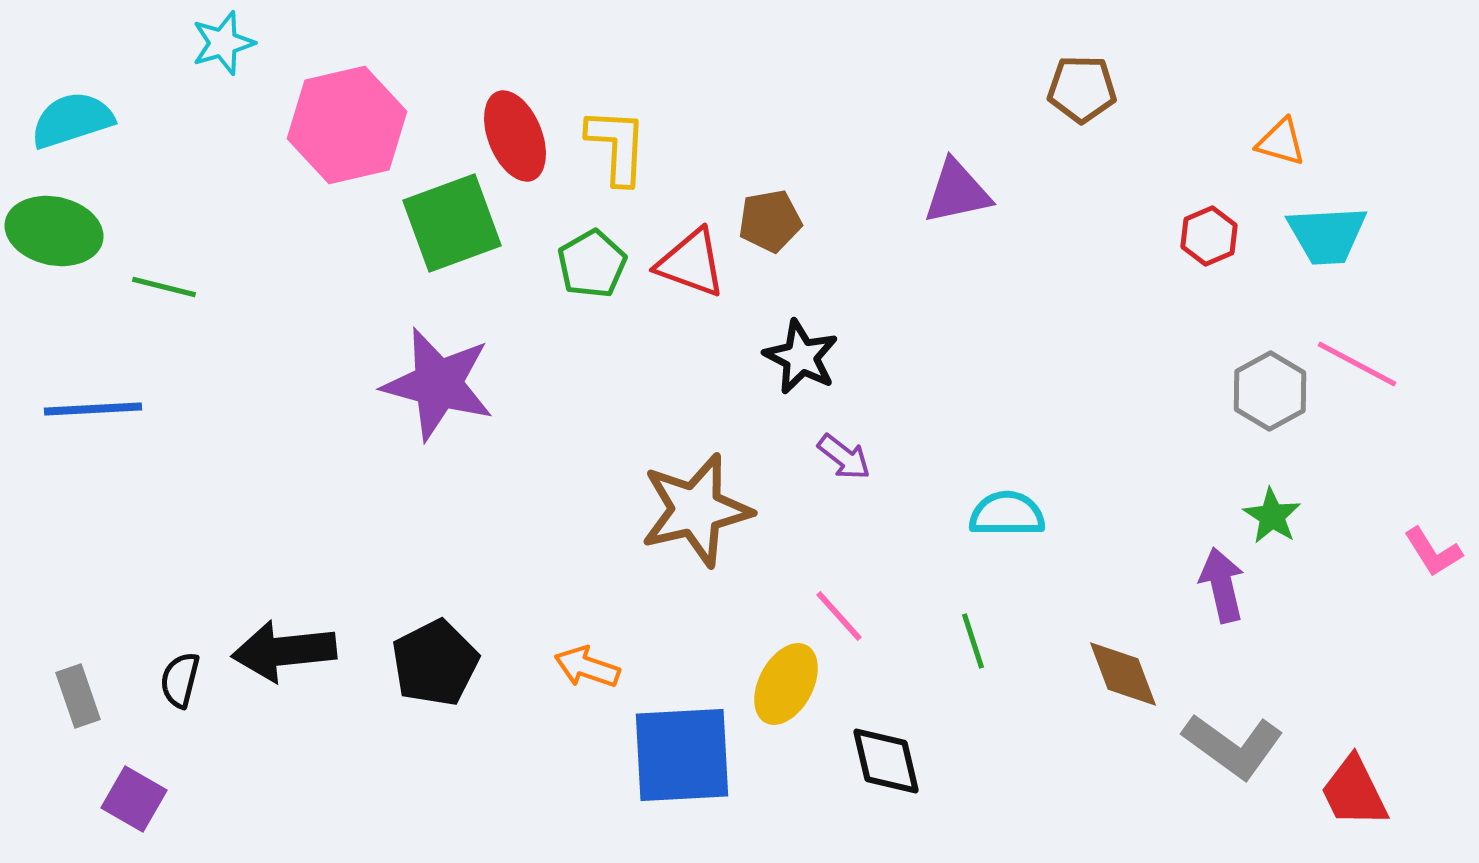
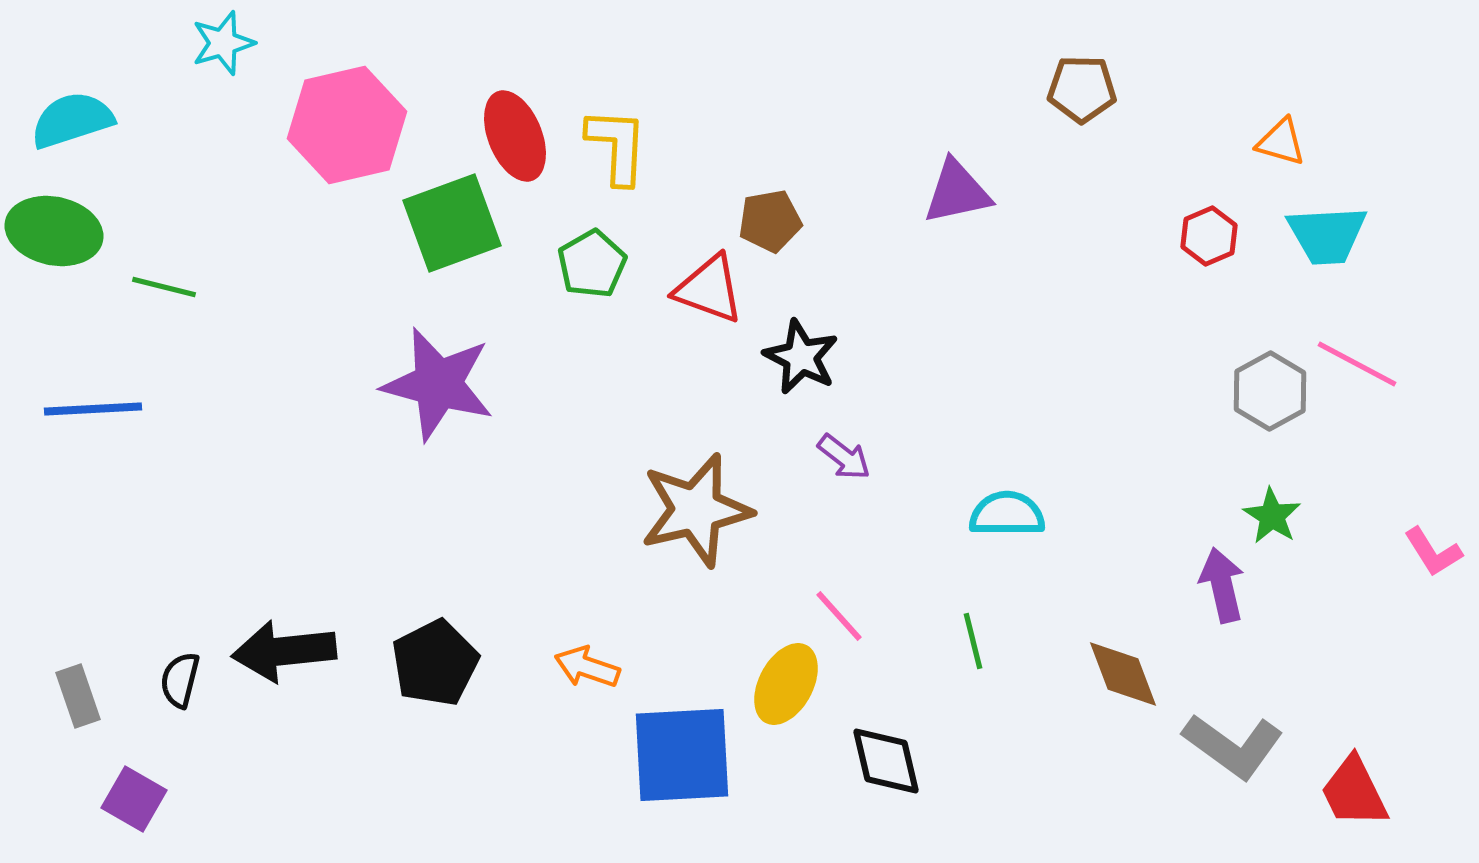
red triangle at (691, 263): moved 18 px right, 26 px down
green line at (973, 641): rotated 4 degrees clockwise
